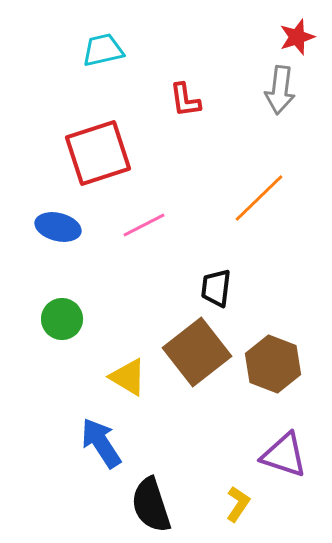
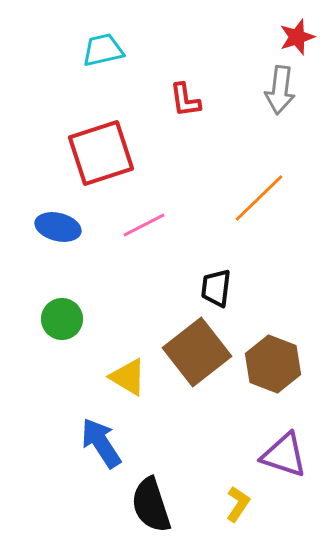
red square: moved 3 px right
